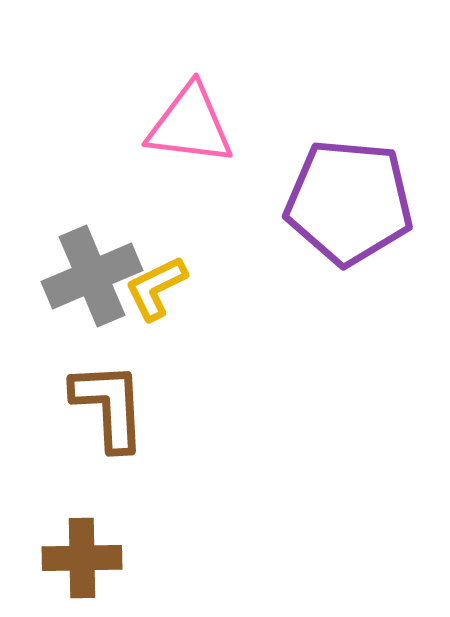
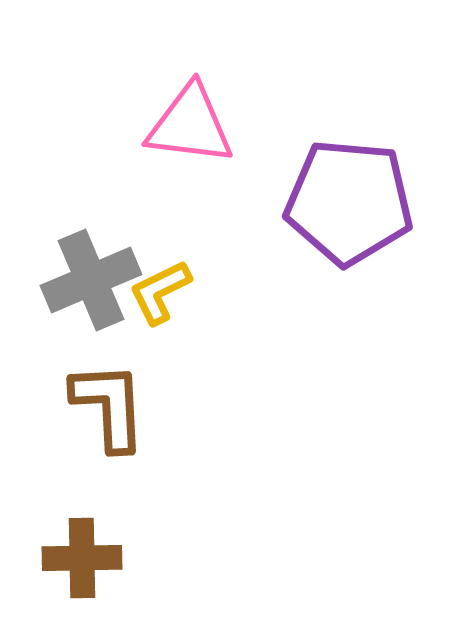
gray cross: moved 1 px left, 4 px down
yellow L-shape: moved 4 px right, 4 px down
